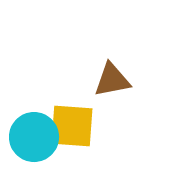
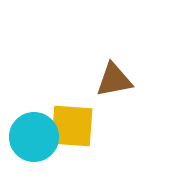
brown triangle: moved 2 px right
